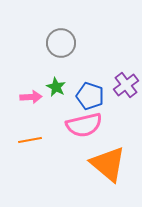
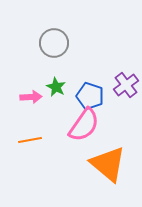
gray circle: moved 7 px left
pink semicircle: rotated 42 degrees counterclockwise
